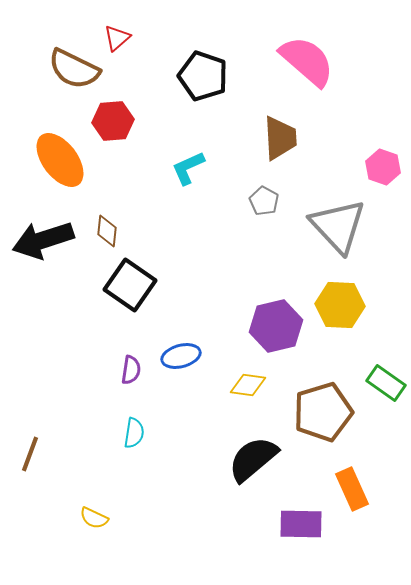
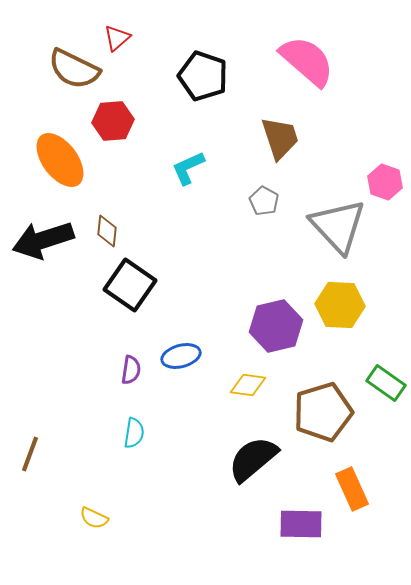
brown trapezoid: rotated 15 degrees counterclockwise
pink hexagon: moved 2 px right, 15 px down
